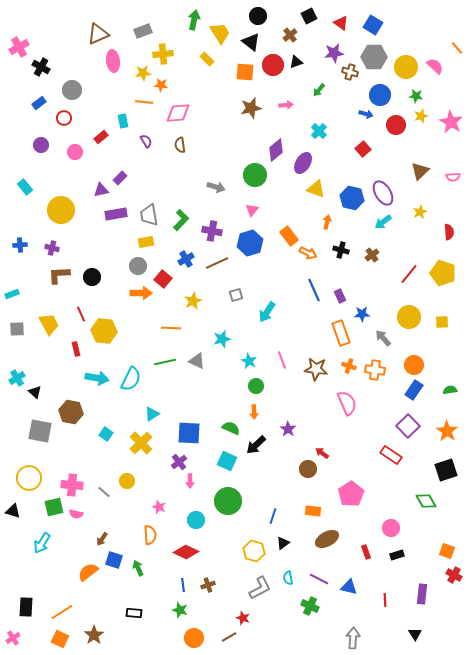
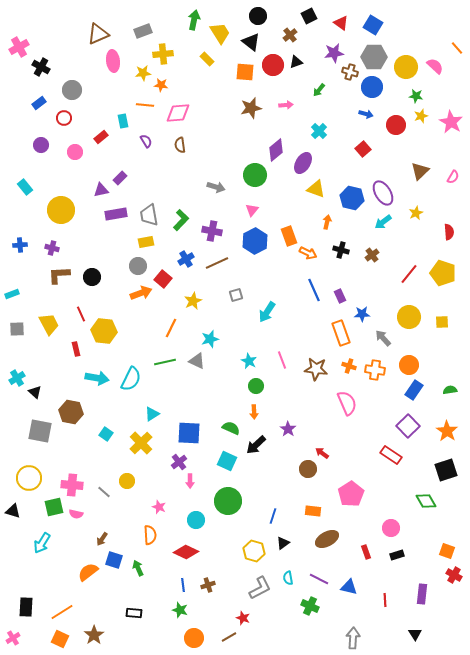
blue circle at (380, 95): moved 8 px left, 8 px up
orange line at (144, 102): moved 1 px right, 3 px down
pink semicircle at (453, 177): rotated 56 degrees counterclockwise
yellow star at (420, 212): moved 4 px left, 1 px down
orange rectangle at (289, 236): rotated 18 degrees clockwise
blue hexagon at (250, 243): moved 5 px right, 2 px up; rotated 10 degrees counterclockwise
orange arrow at (141, 293): rotated 20 degrees counterclockwise
orange line at (171, 328): rotated 66 degrees counterclockwise
cyan star at (222, 339): moved 12 px left
orange circle at (414, 365): moved 5 px left
